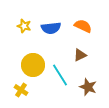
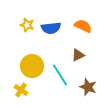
yellow star: moved 3 px right, 1 px up
brown triangle: moved 2 px left
yellow circle: moved 1 px left, 1 px down
